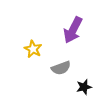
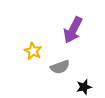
yellow star: moved 2 px down
gray semicircle: moved 1 px left, 1 px up
